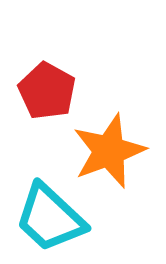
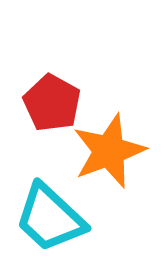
red pentagon: moved 5 px right, 12 px down
